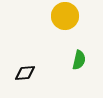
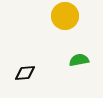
green semicircle: rotated 114 degrees counterclockwise
